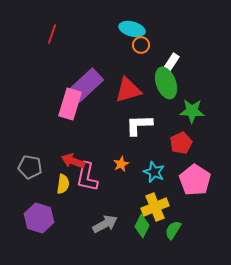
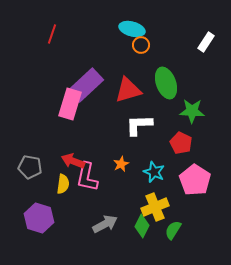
white rectangle: moved 35 px right, 21 px up
red pentagon: rotated 20 degrees counterclockwise
